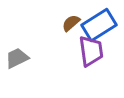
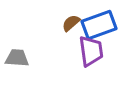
blue rectangle: rotated 12 degrees clockwise
gray trapezoid: rotated 30 degrees clockwise
